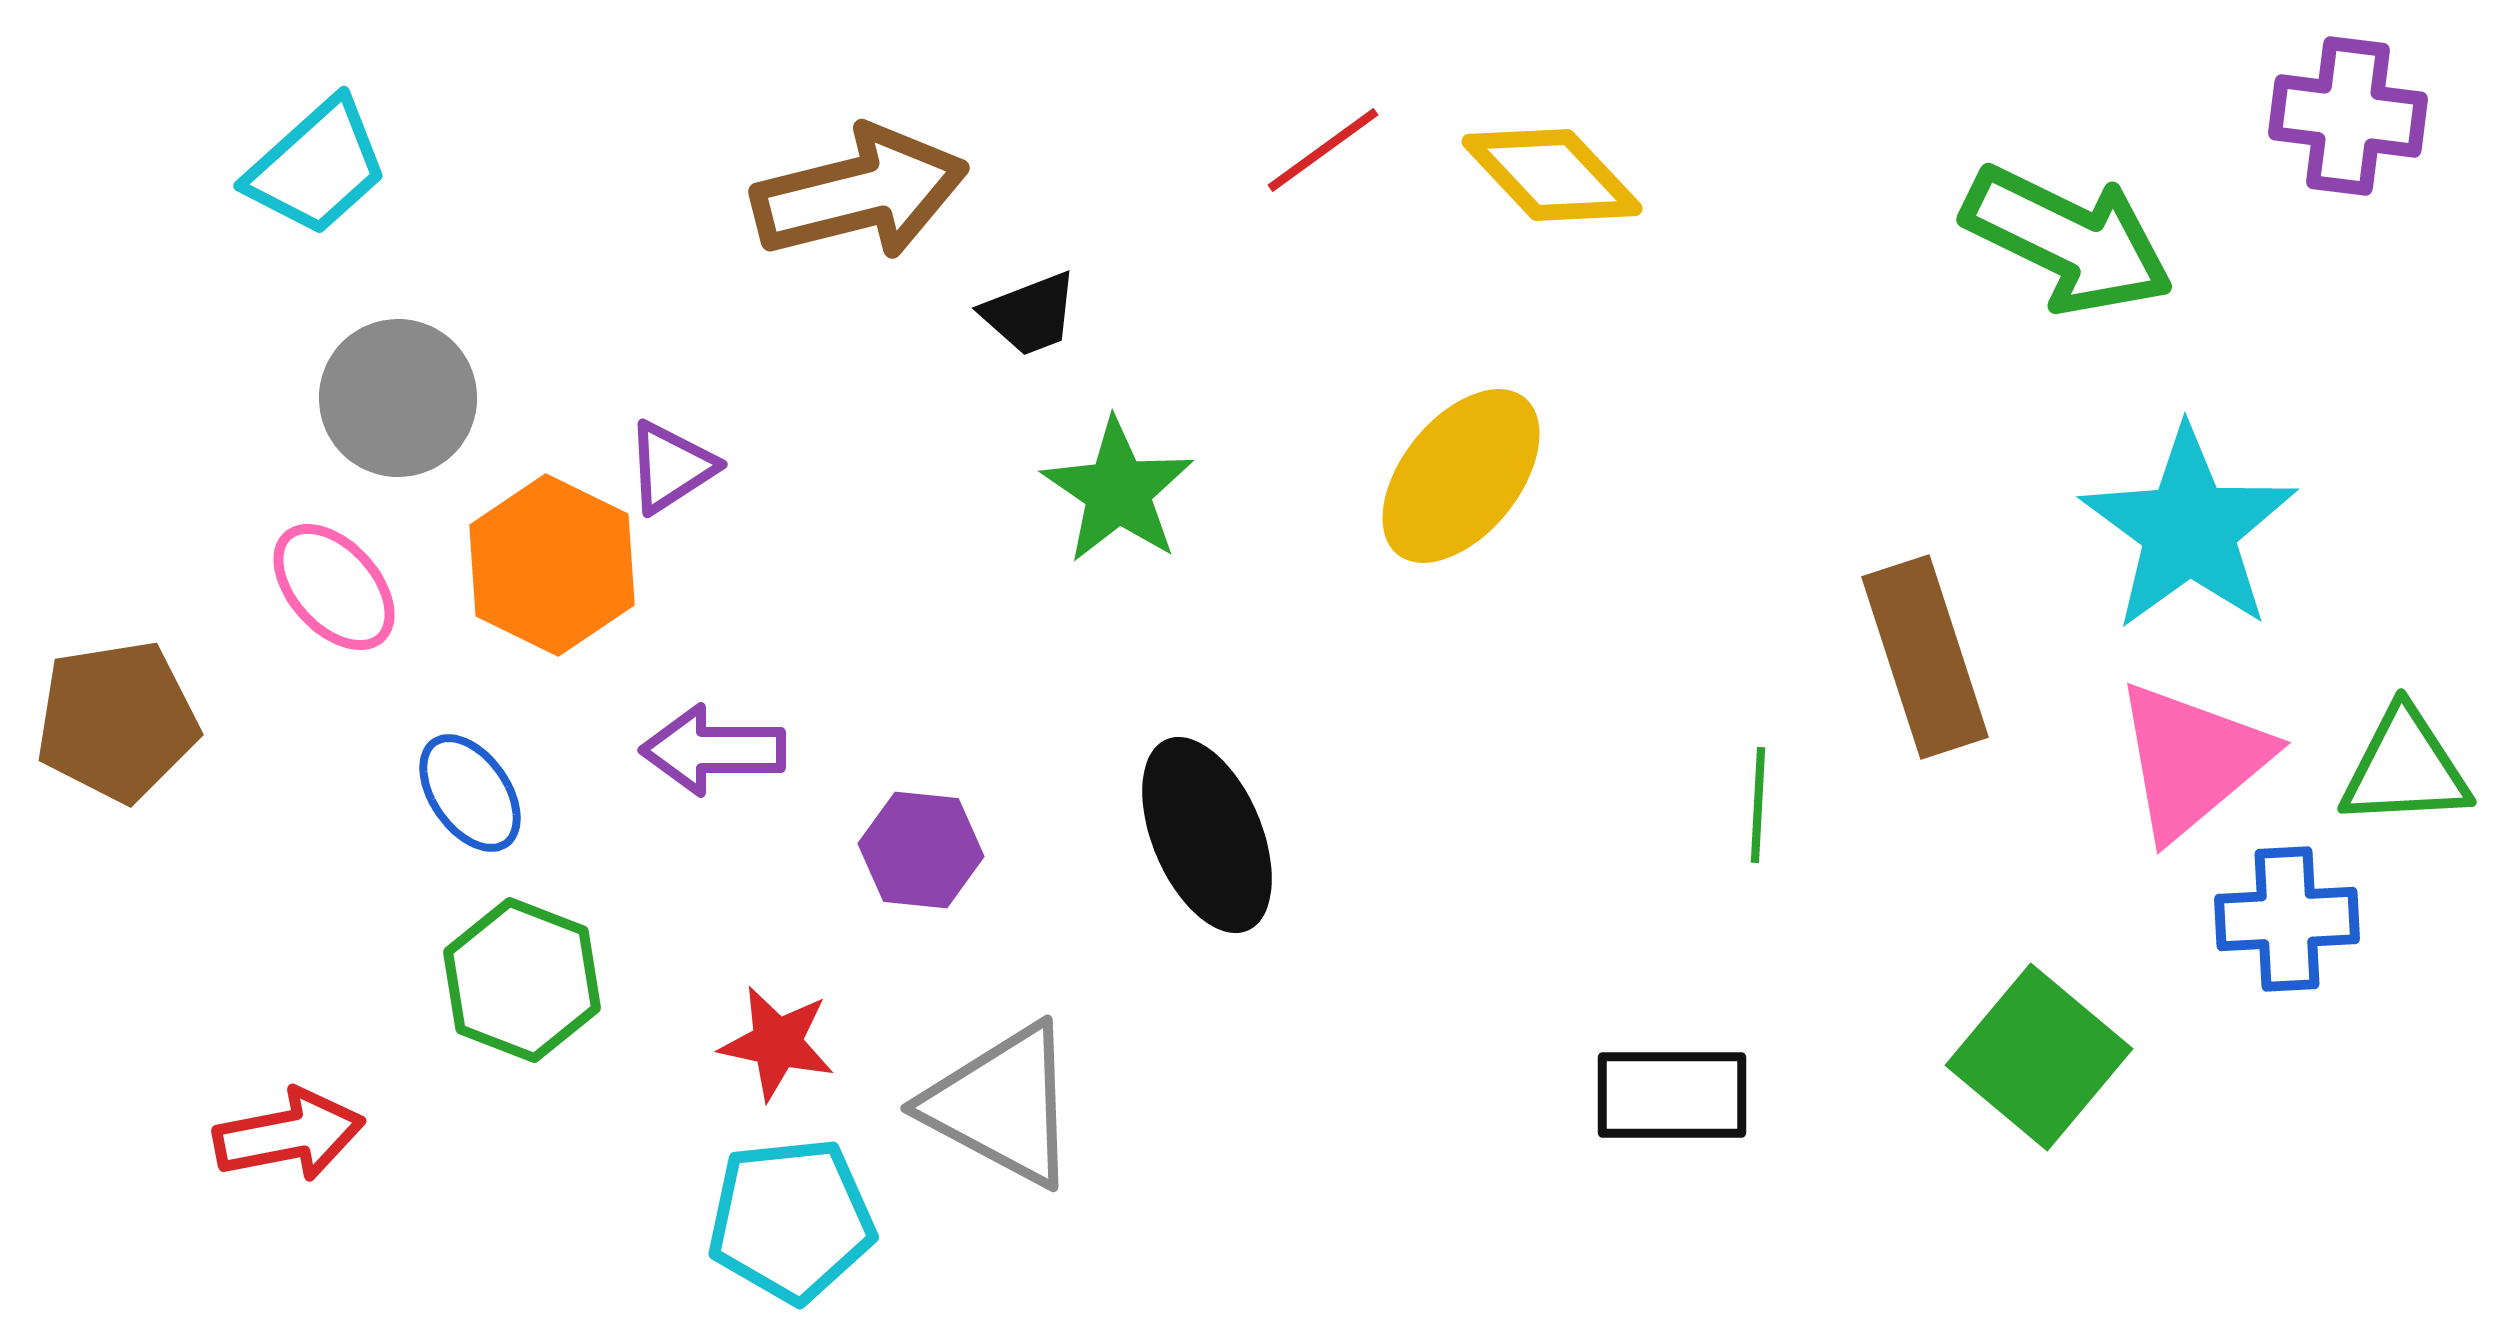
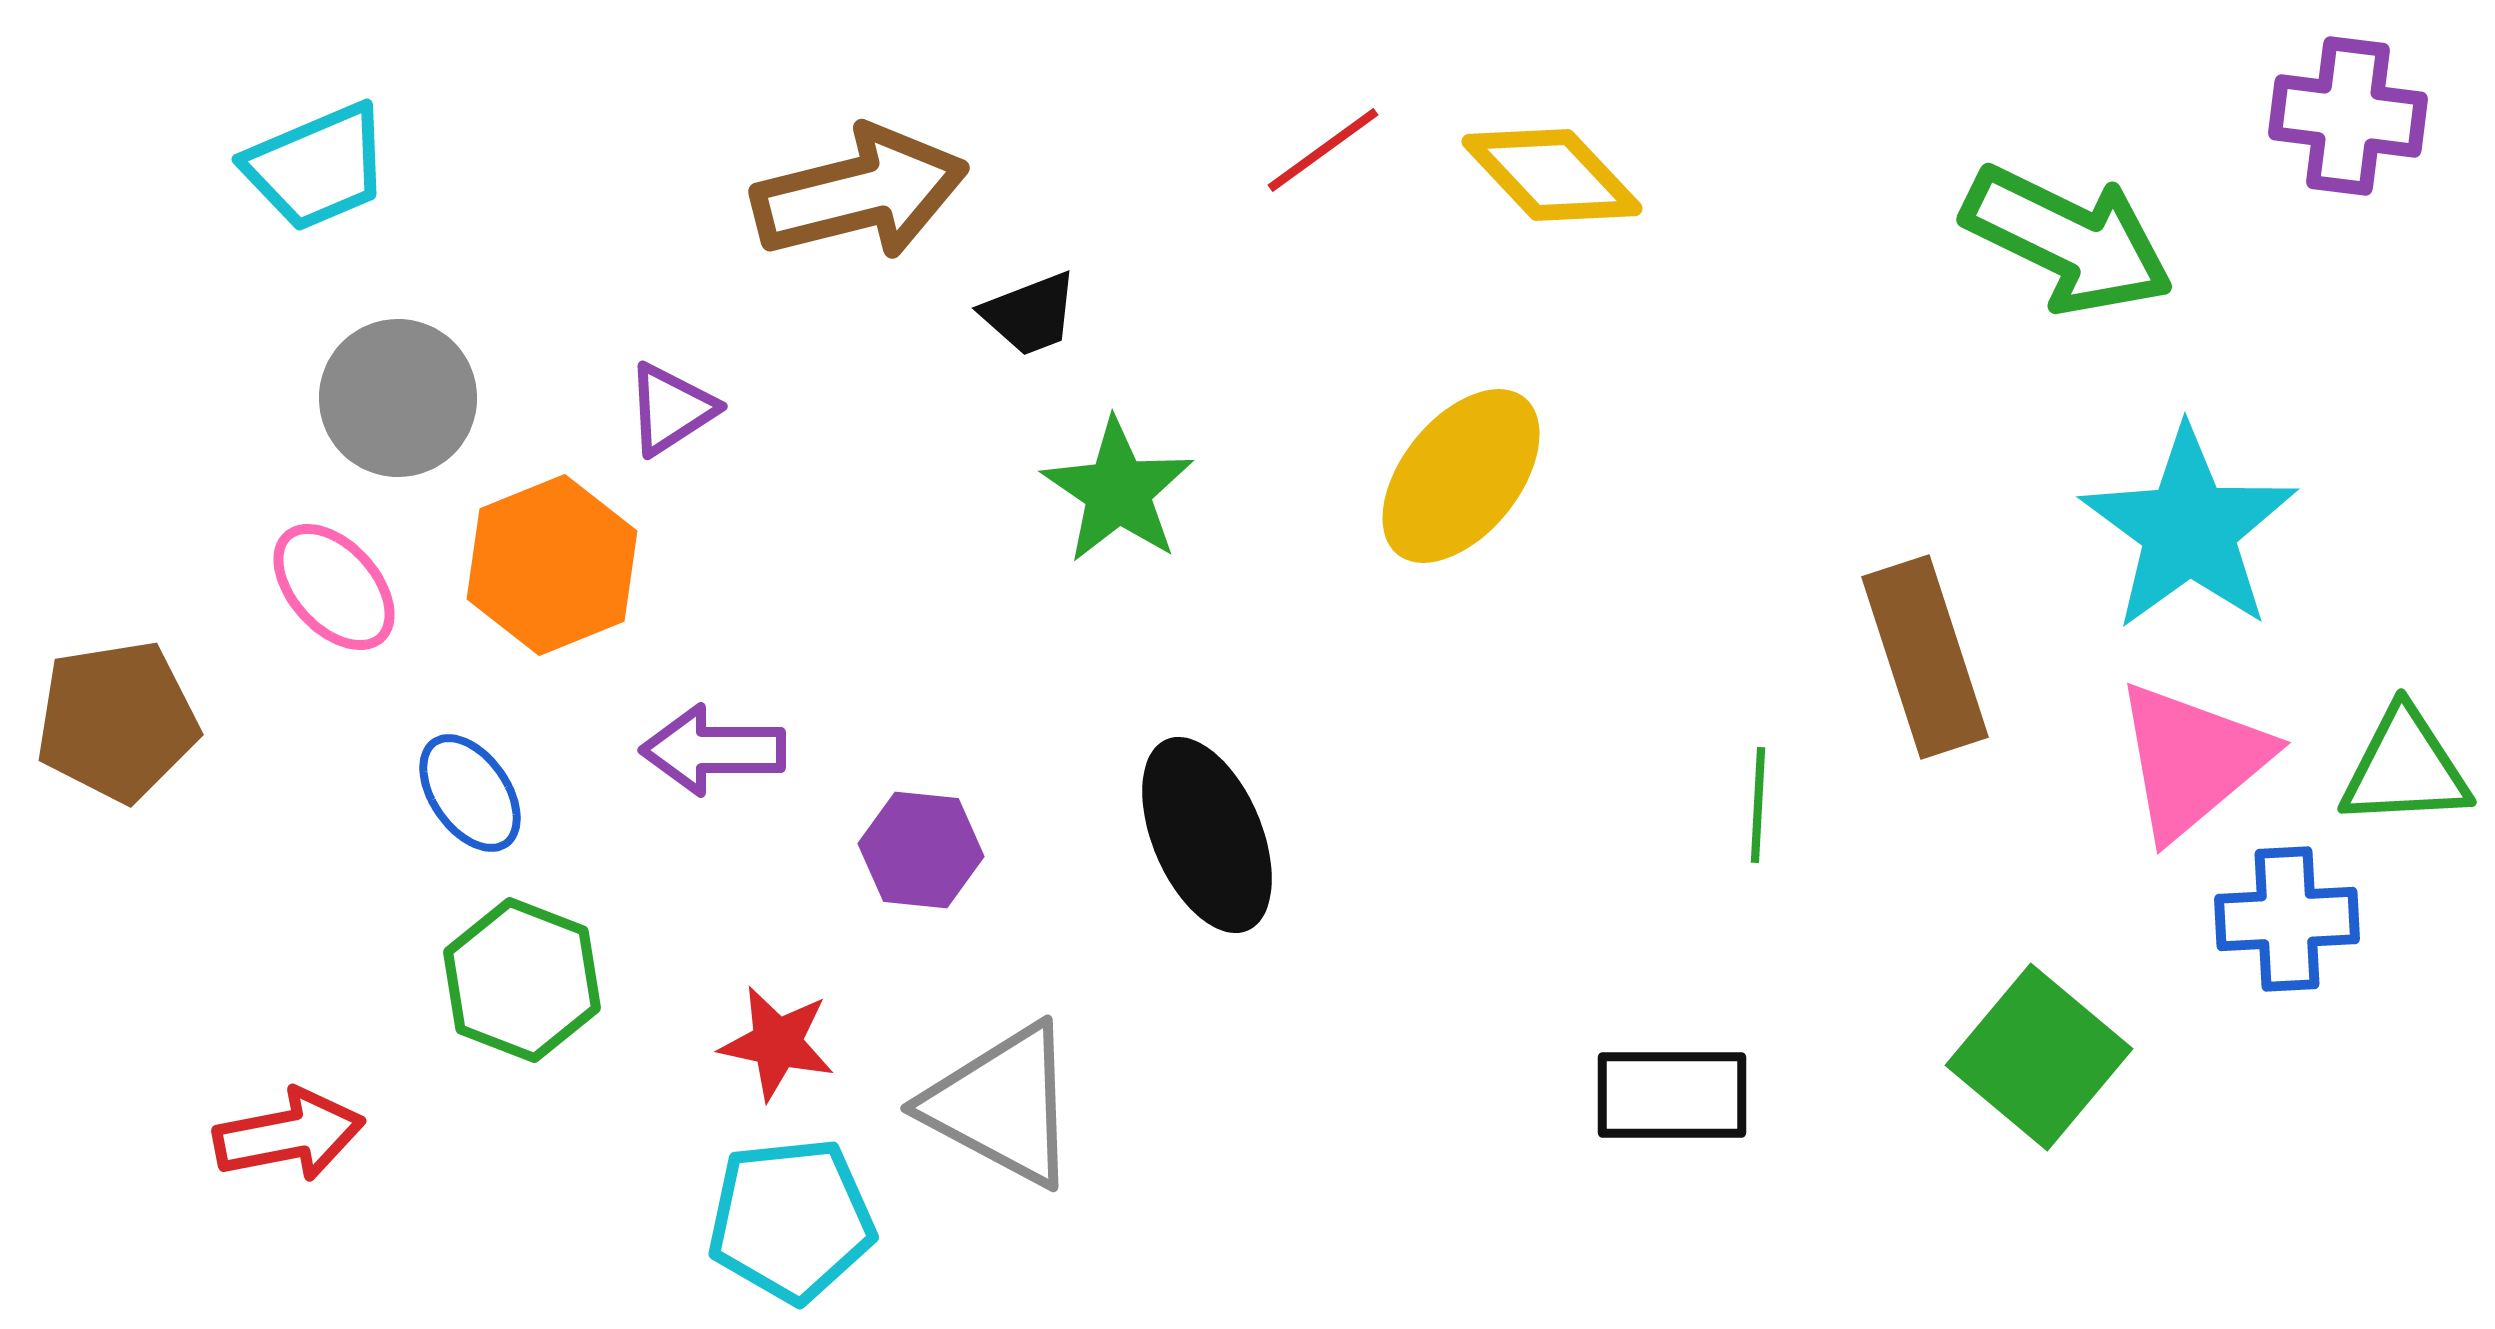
cyan trapezoid: rotated 19 degrees clockwise
purple triangle: moved 58 px up
orange hexagon: rotated 12 degrees clockwise
